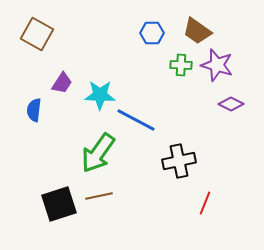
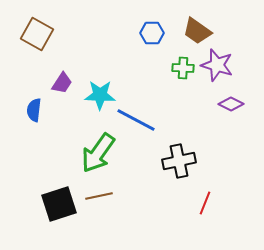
green cross: moved 2 px right, 3 px down
